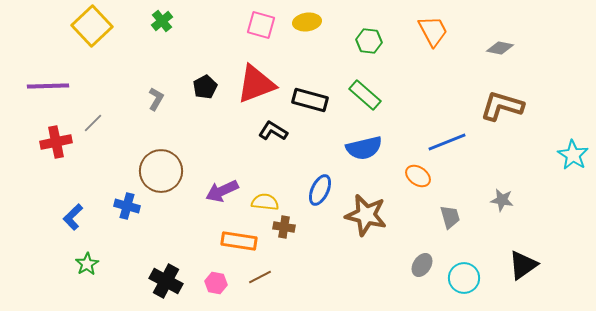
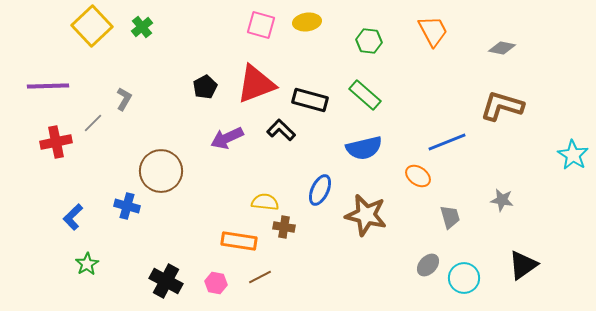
green cross: moved 20 px left, 6 px down
gray diamond: moved 2 px right
gray L-shape: moved 32 px left
black L-shape: moved 8 px right, 1 px up; rotated 12 degrees clockwise
purple arrow: moved 5 px right, 53 px up
gray ellipse: moved 6 px right; rotated 10 degrees clockwise
